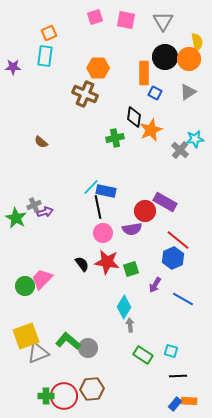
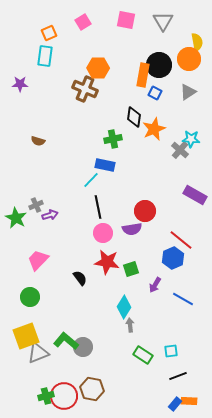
pink square at (95, 17): moved 12 px left, 5 px down; rotated 14 degrees counterclockwise
black circle at (165, 57): moved 6 px left, 8 px down
purple star at (13, 67): moved 7 px right, 17 px down
orange rectangle at (144, 73): moved 1 px left, 2 px down; rotated 10 degrees clockwise
brown cross at (85, 94): moved 5 px up
orange star at (151, 130): moved 3 px right, 1 px up
green cross at (115, 138): moved 2 px left, 1 px down
cyan star at (195, 139): moved 4 px left; rotated 12 degrees clockwise
brown semicircle at (41, 142): moved 3 px left, 1 px up; rotated 24 degrees counterclockwise
cyan line at (91, 187): moved 7 px up
blue rectangle at (106, 191): moved 1 px left, 26 px up
purple rectangle at (165, 202): moved 30 px right, 7 px up
gray cross at (34, 205): moved 2 px right
purple arrow at (45, 212): moved 5 px right, 3 px down
red line at (178, 240): moved 3 px right
black semicircle at (82, 264): moved 2 px left, 14 px down
pink trapezoid at (42, 279): moved 4 px left, 19 px up
green circle at (25, 286): moved 5 px right, 11 px down
green L-shape at (68, 341): moved 2 px left
gray circle at (88, 348): moved 5 px left, 1 px up
cyan square at (171, 351): rotated 24 degrees counterclockwise
black line at (178, 376): rotated 18 degrees counterclockwise
brown hexagon at (92, 389): rotated 15 degrees clockwise
green cross at (46, 396): rotated 14 degrees counterclockwise
